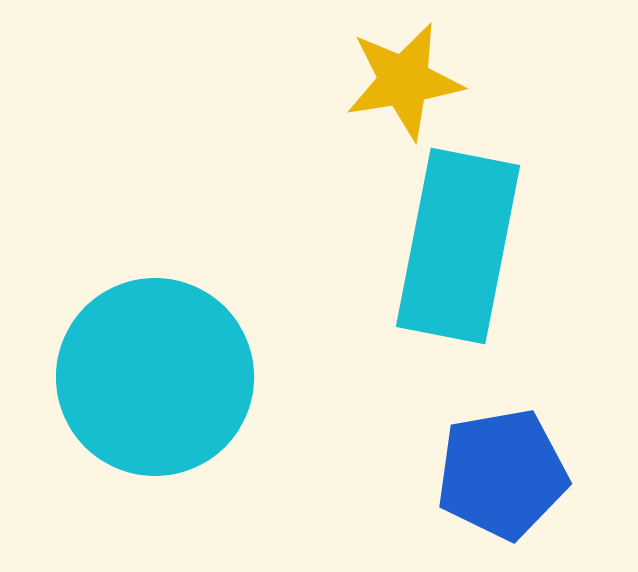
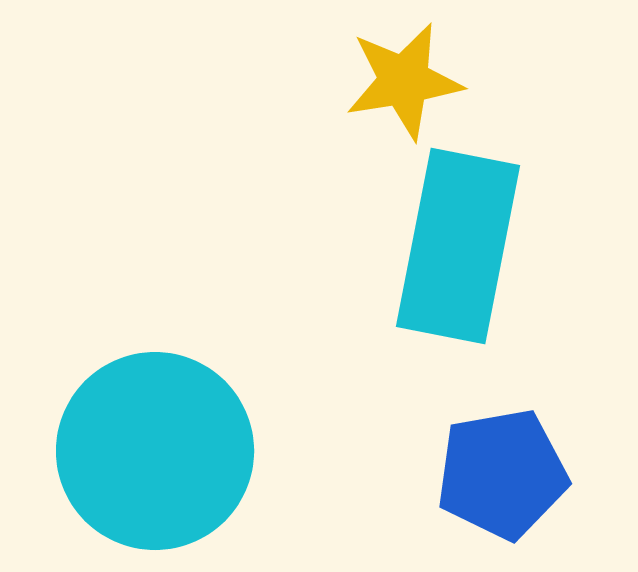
cyan circle: moved 74 px down
